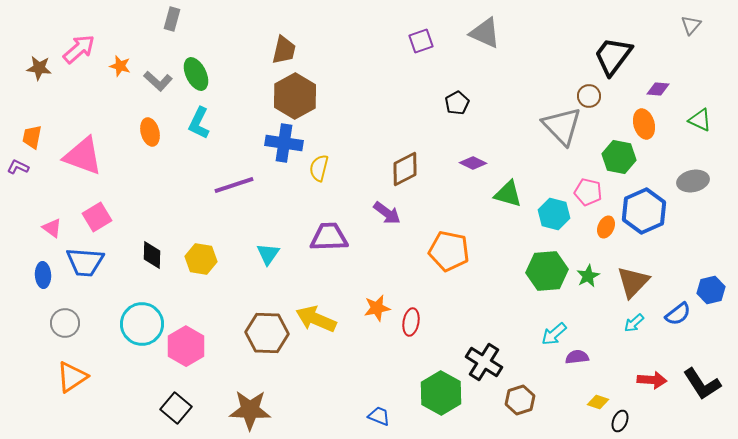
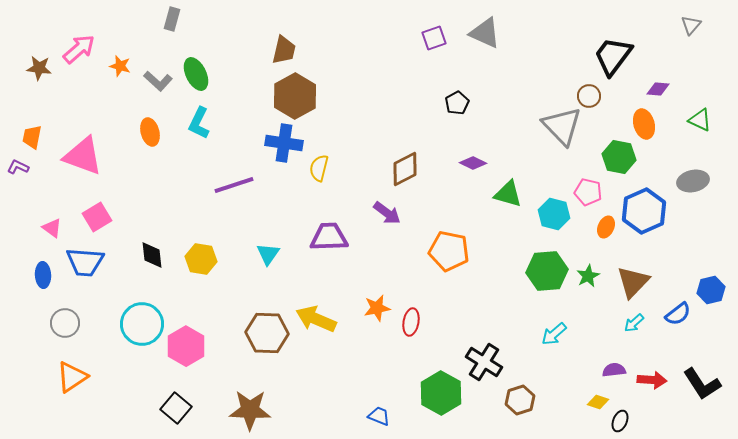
purple square at (421, 41): moved 13 px right, 3 px up
black diamond at (152, 255): rotated 8 degrees counterclockwise
purple semicircle at (577, 357): moved 37 px right, 13 px down
